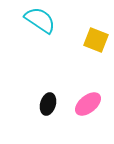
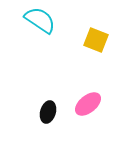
black ellipse: moved 8 px down
